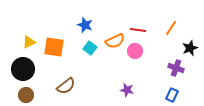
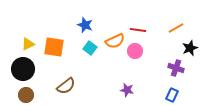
orange line: moved 5 px right; rotated 28 degrees clockwise
yellow triangle: moved 1 px left, 2 px down
